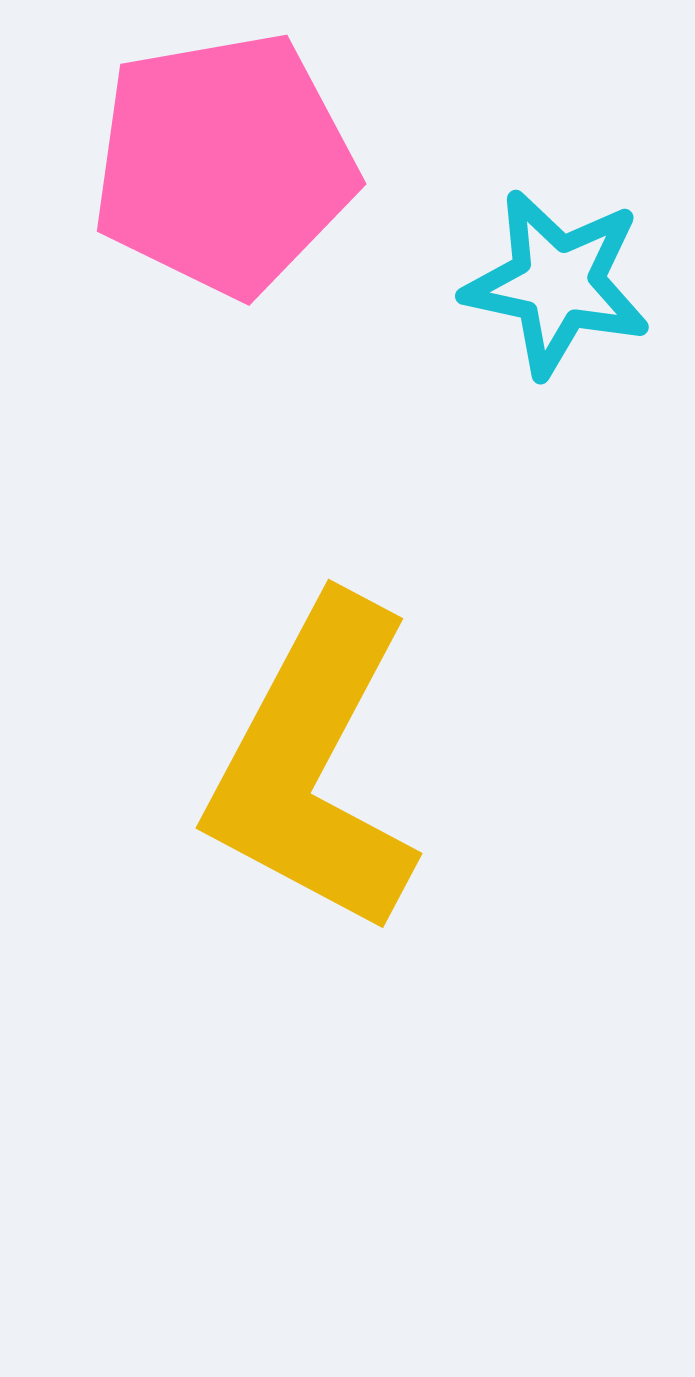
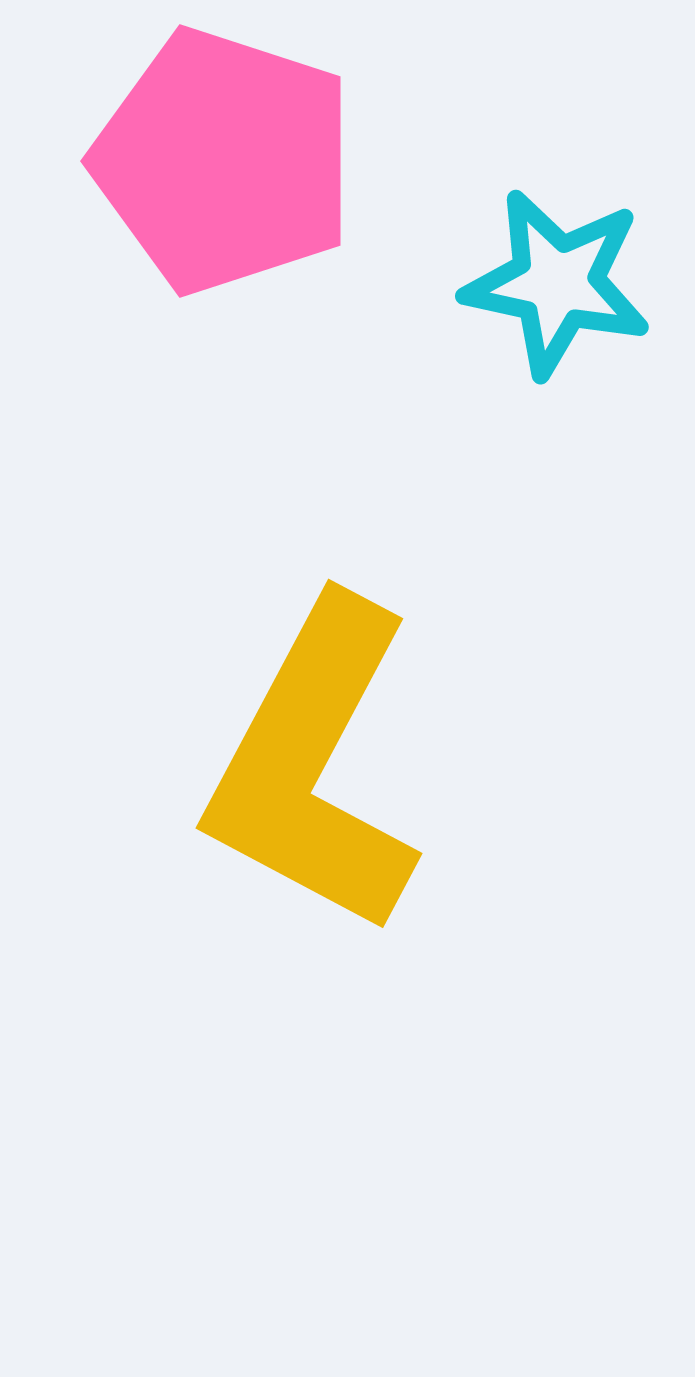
pink pentagon: moved 3 px up; rotated 28 degrees clockwise
